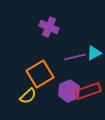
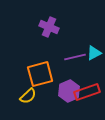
orange square: rotated 16 degrees clockwise
red rectangle: moved 1 px left, 1 px down
